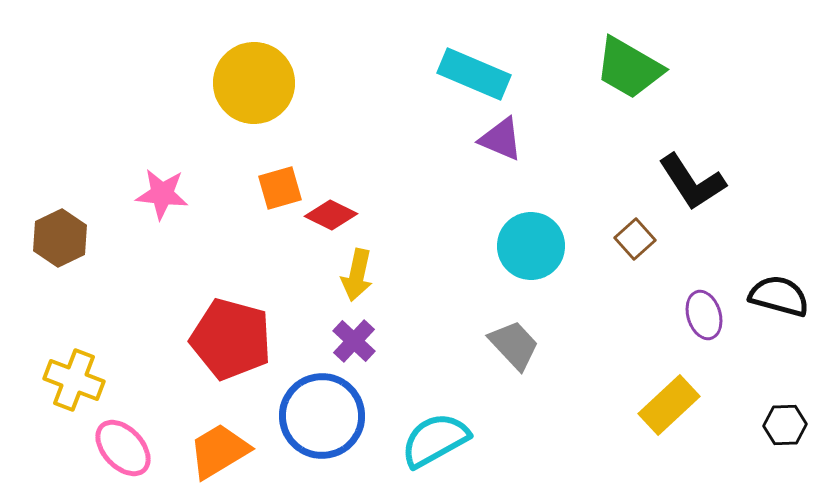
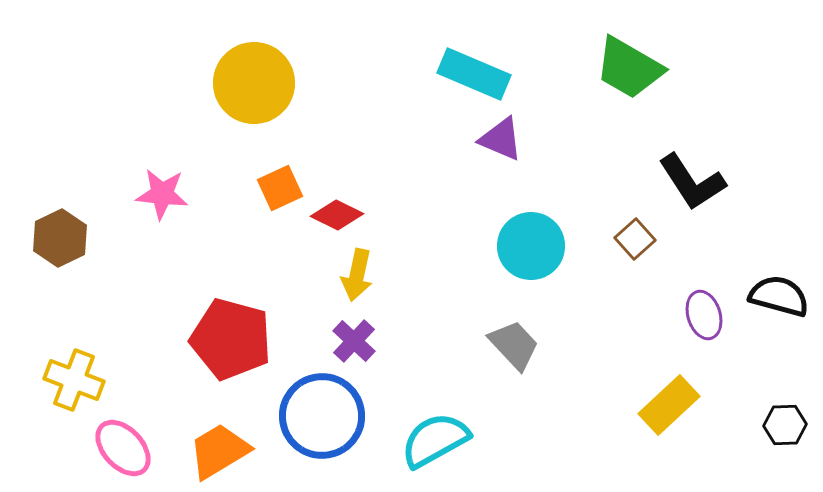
orange square: rotated 9 degrees counterclockwise
red diamond: moved 6 px right
